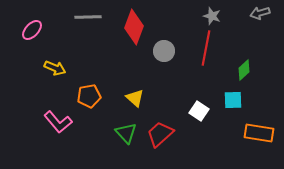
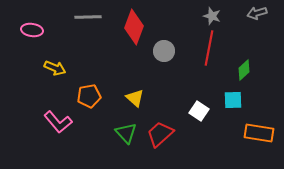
gray arrow: moved 3 px left
pink ellipse: rotated 55 degrees clockwise
red line: moved 3 px right
